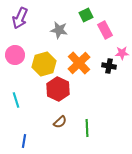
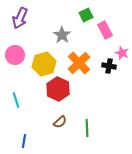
gray star: moved 3 px right, 5 px down; rotated 24 degrees clockwise
pink star: rotated 24 degrees clockwise
